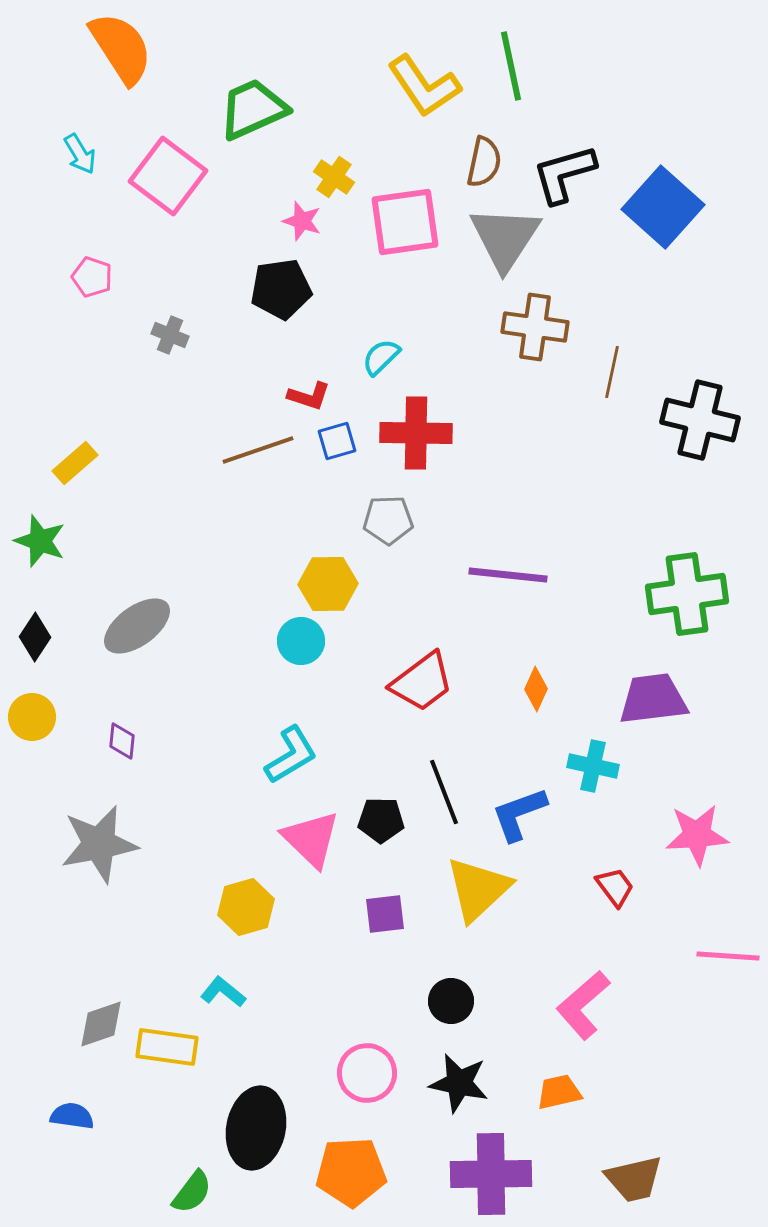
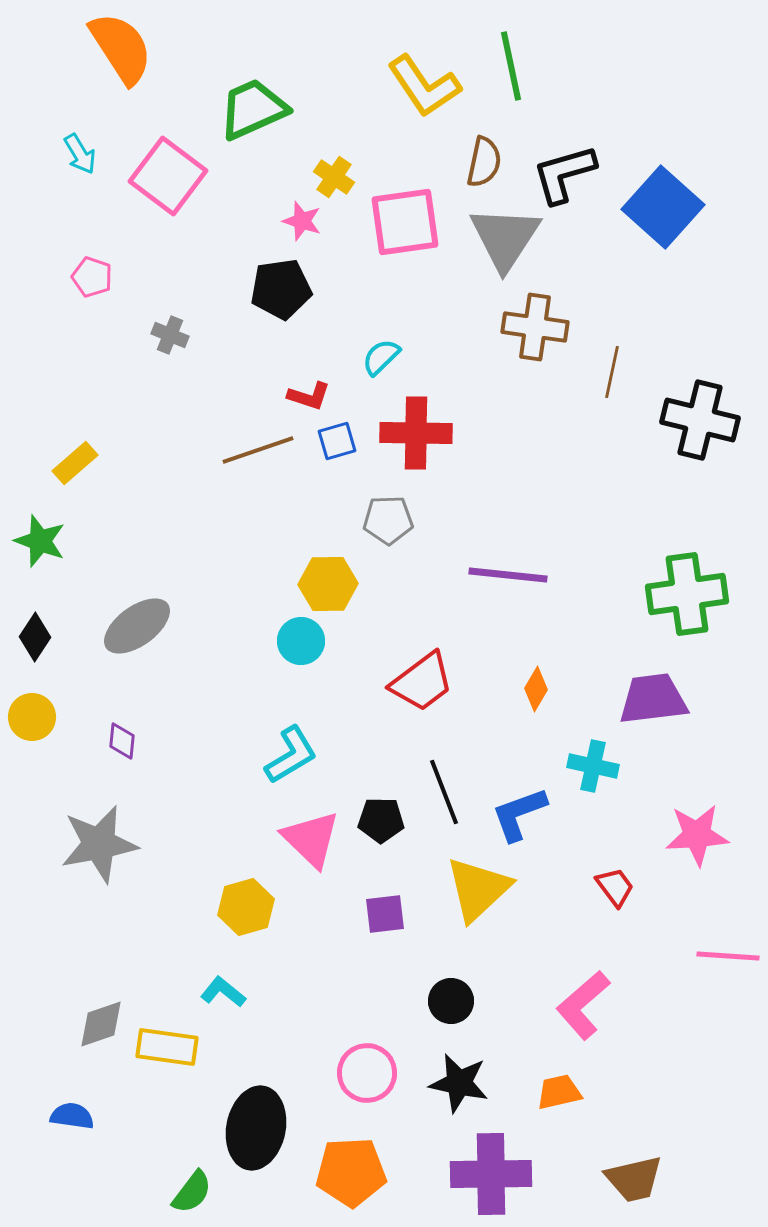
orange diamond at (536, 689): rotated 6 degrees clockwise
